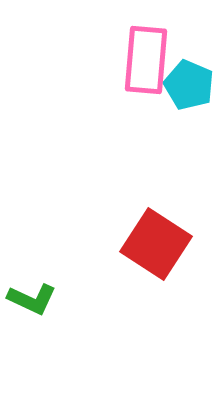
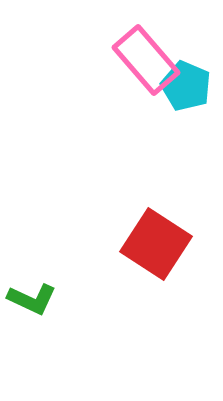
pink rectangle: rotated 46 degrees counterclockwise
cyan pentagon: moved 3 px left, 1 px down
